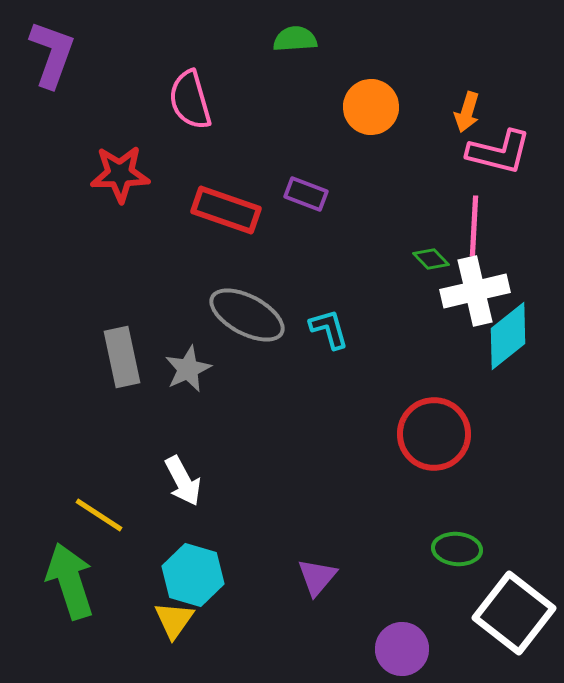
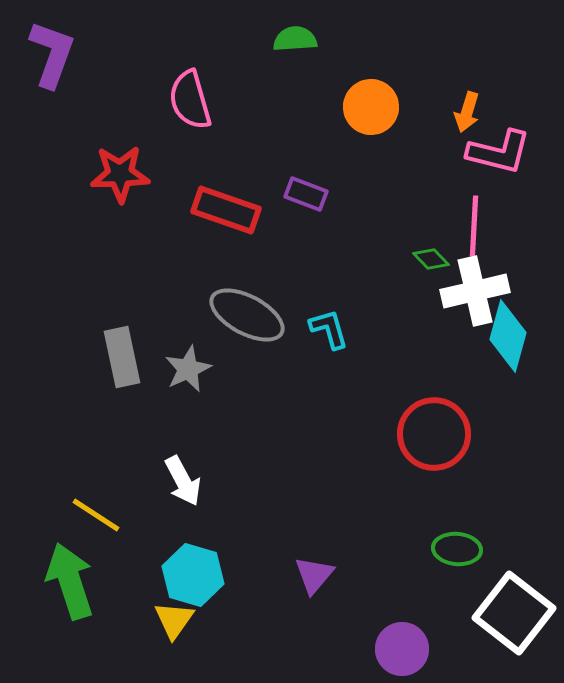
cyan diamond: rotated 36 degrees counterclockwise
yellow line: moved 3 px left
purple triangle: moved 3 px left, 2 px up
